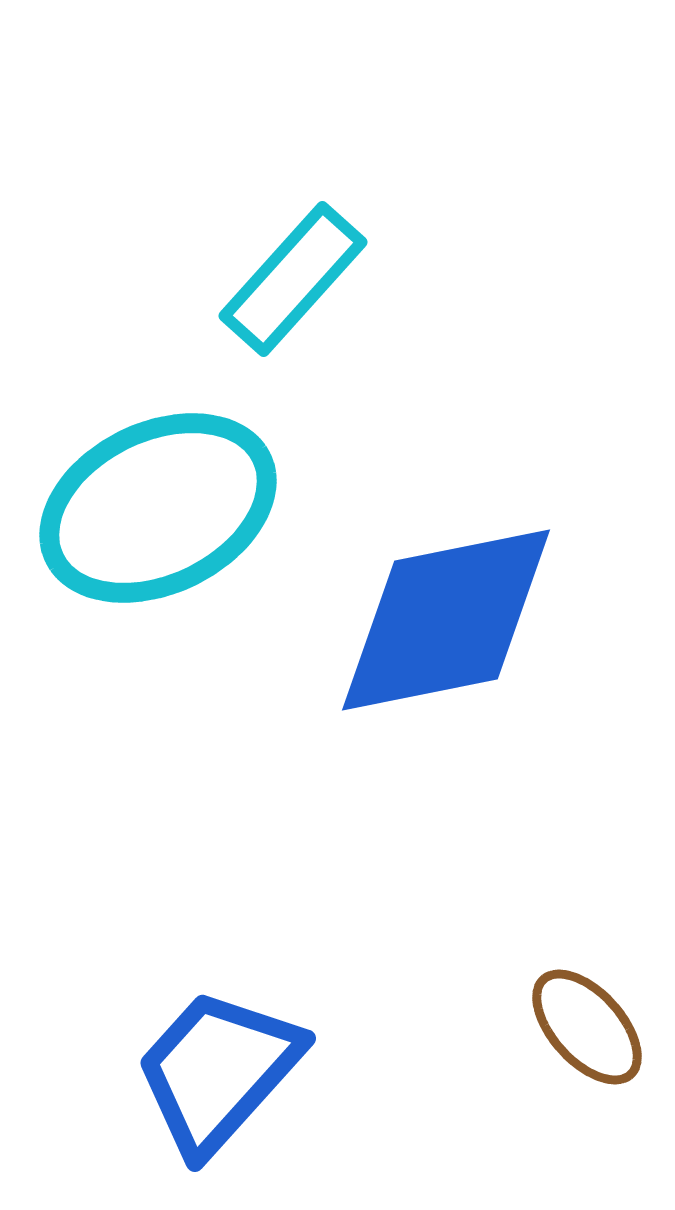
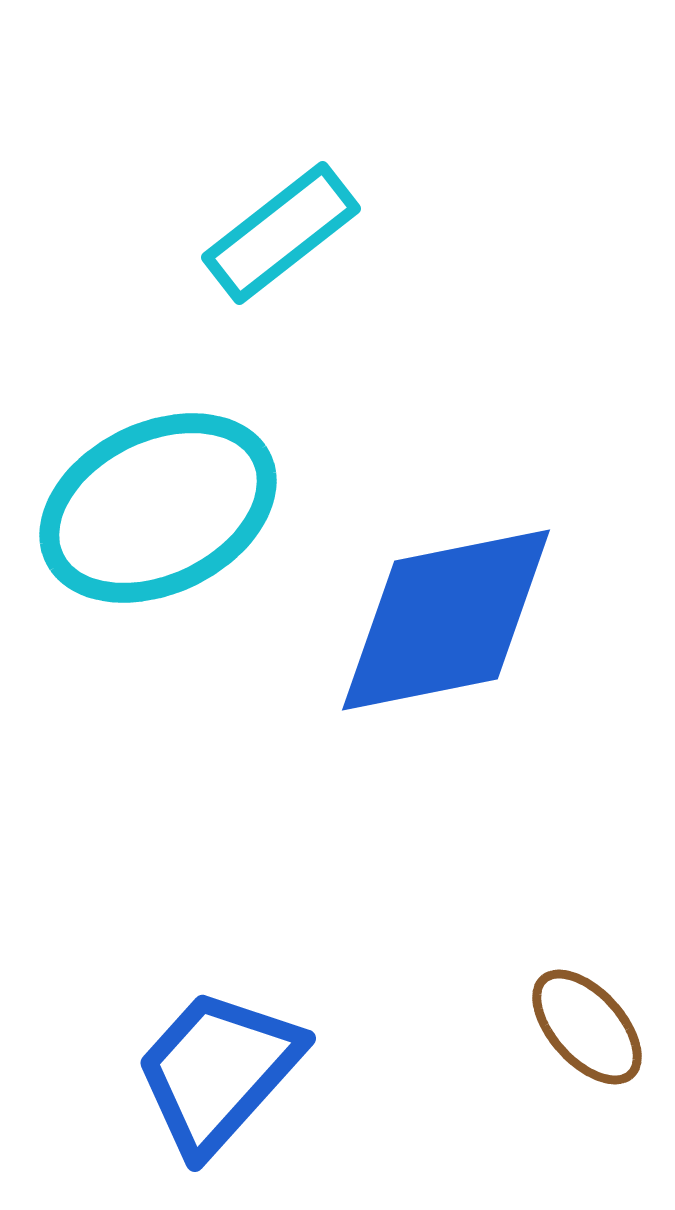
cyan rectangle: moved 12 px left, 46 px up; rotated 10 degrees clockwise
